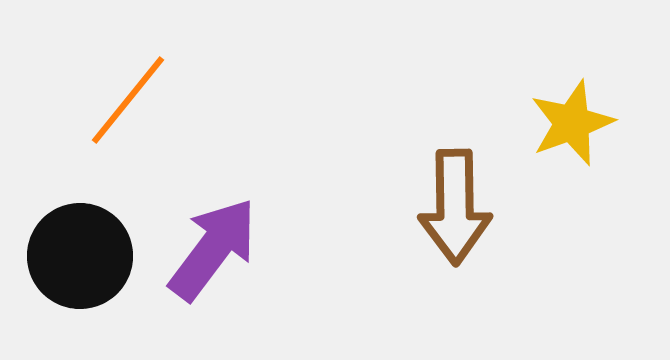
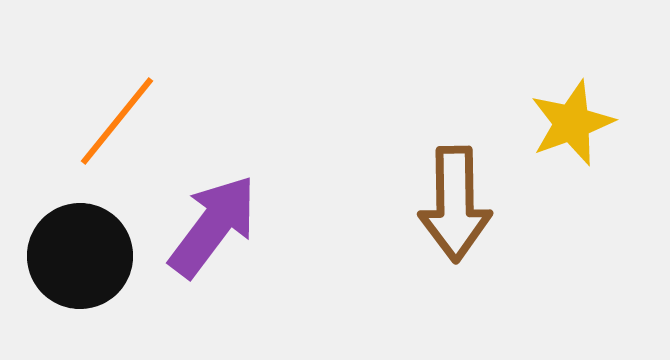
orange line: moved 11 px left, 21 px down
brown arrow: moved 3 px up
purple arrow: moved 23 px up
